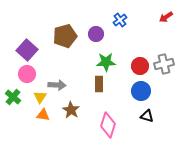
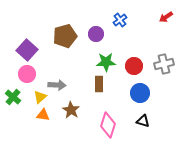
red circle: moved 6 px left
blue circle: moved 1 px left, 2 px down
yellow triangle: rotated 16 degrees clockwise
black triangle: moved 4 px left, 5 px down
